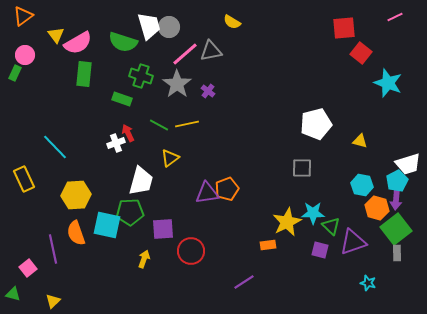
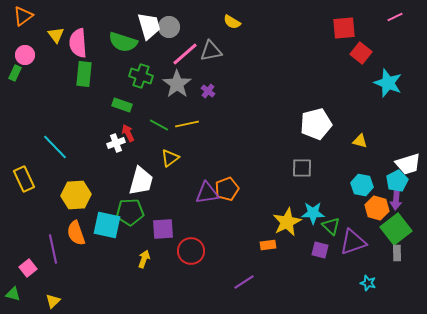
pink semicircle at (78, 43): rotated 116 degrees clockwise
green rectangle at (122, 99): moved 6 px down
